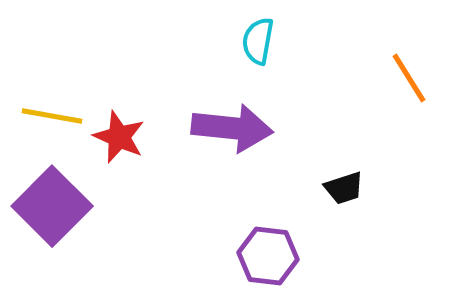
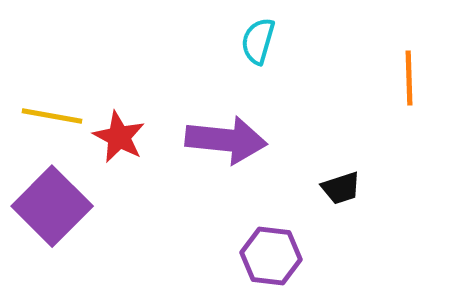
cyan semicircle: rotated 6 degrees clockwise
orange line: rotated 30 degrees clockwise
purple arrow: moved 6 px left, 12 px down
red star: rotated 4 degrees clockwise
black trapezoid: moved 3 px left
purple hexagon: moved 3 px right
